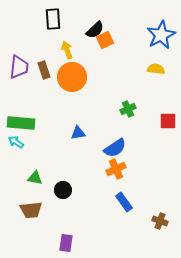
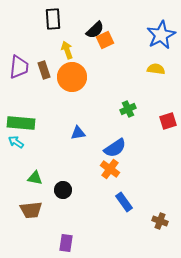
red square: rotated 18 degrees counterclockwise
orange cross: moved 6 px left; rotated 30 degrees counterclockwise
